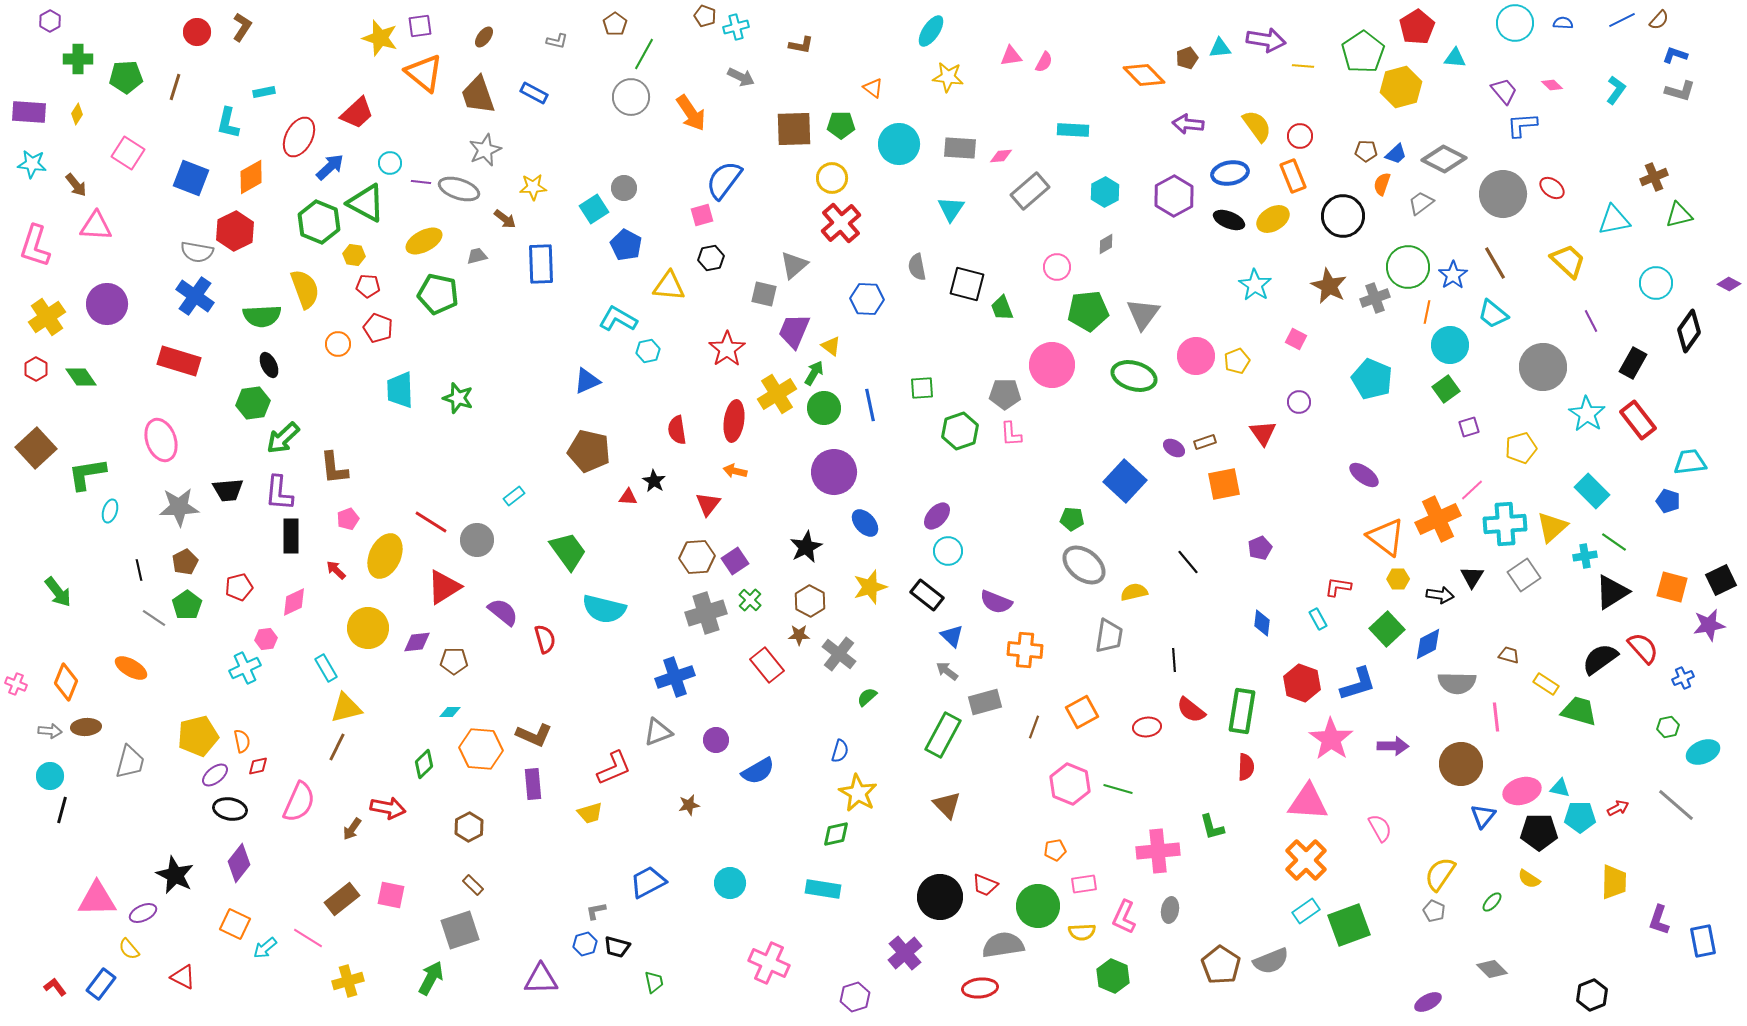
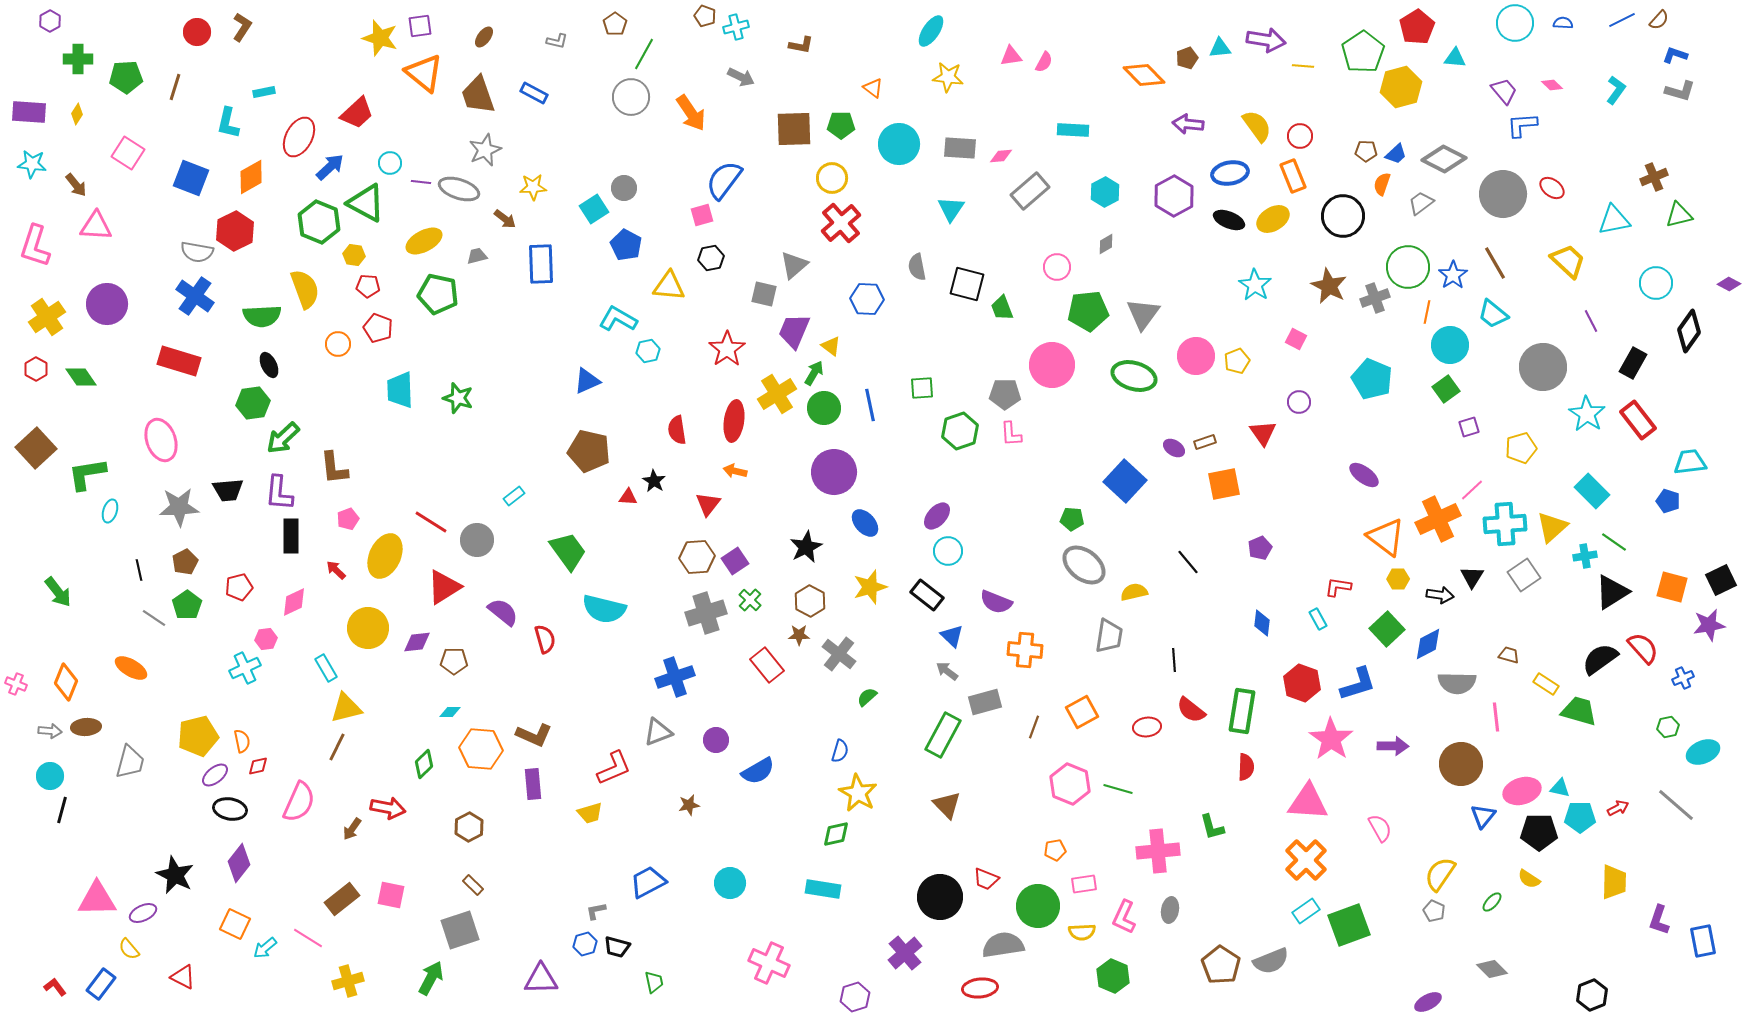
red trapezoid at (985, 885): moved 1 px right, 6 px up
